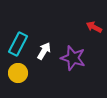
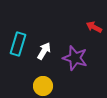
cyan rectangle: rotated 10 degrees counterclockwise
purple star: moved 2 px right
yellow circle: moved 25 px right, 13 px down
